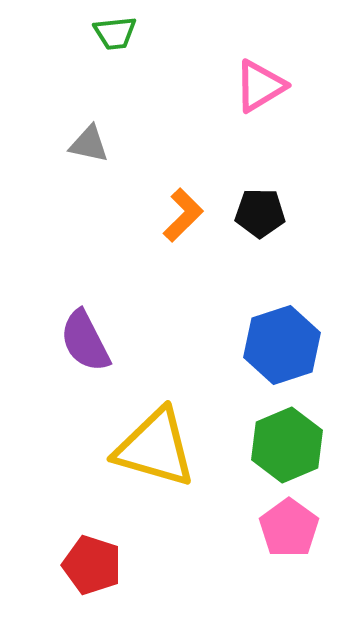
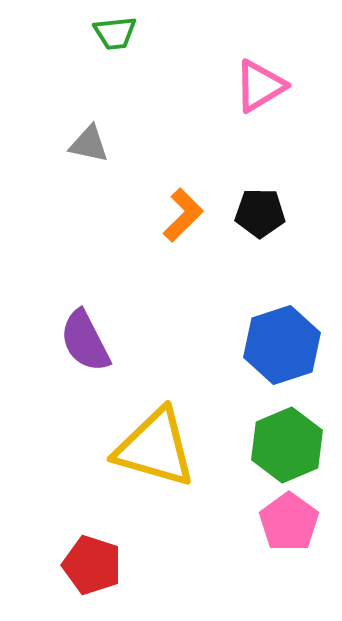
pink pentagon: moved 6 px up
